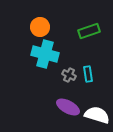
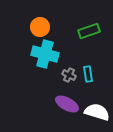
purple ellipse: moved 1 px left, 3 px up
white semicircle: moved 3 px up
